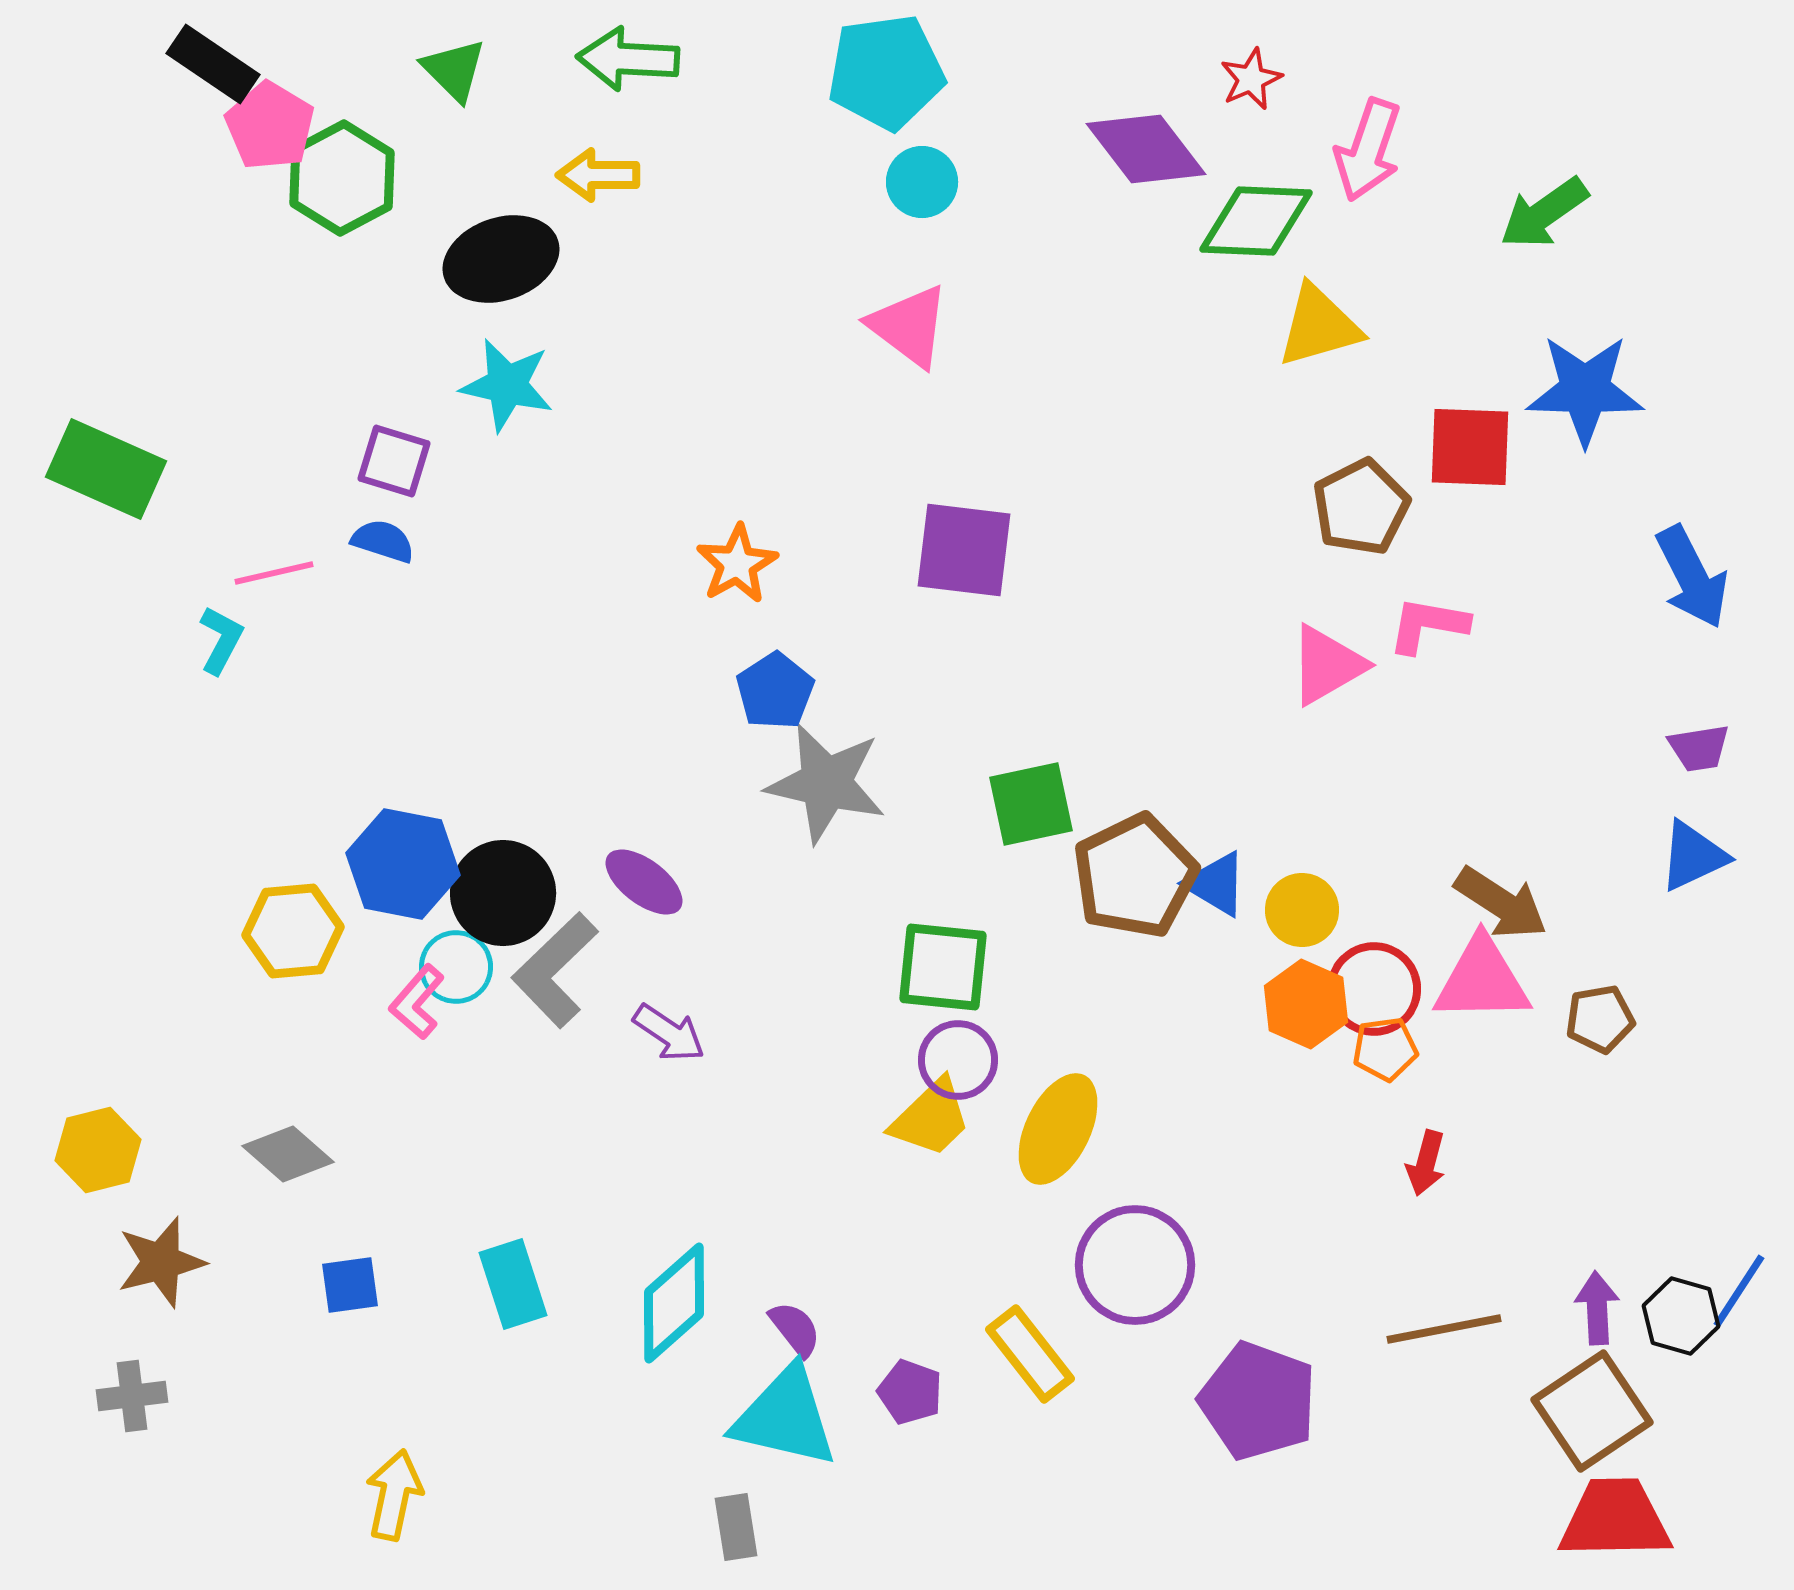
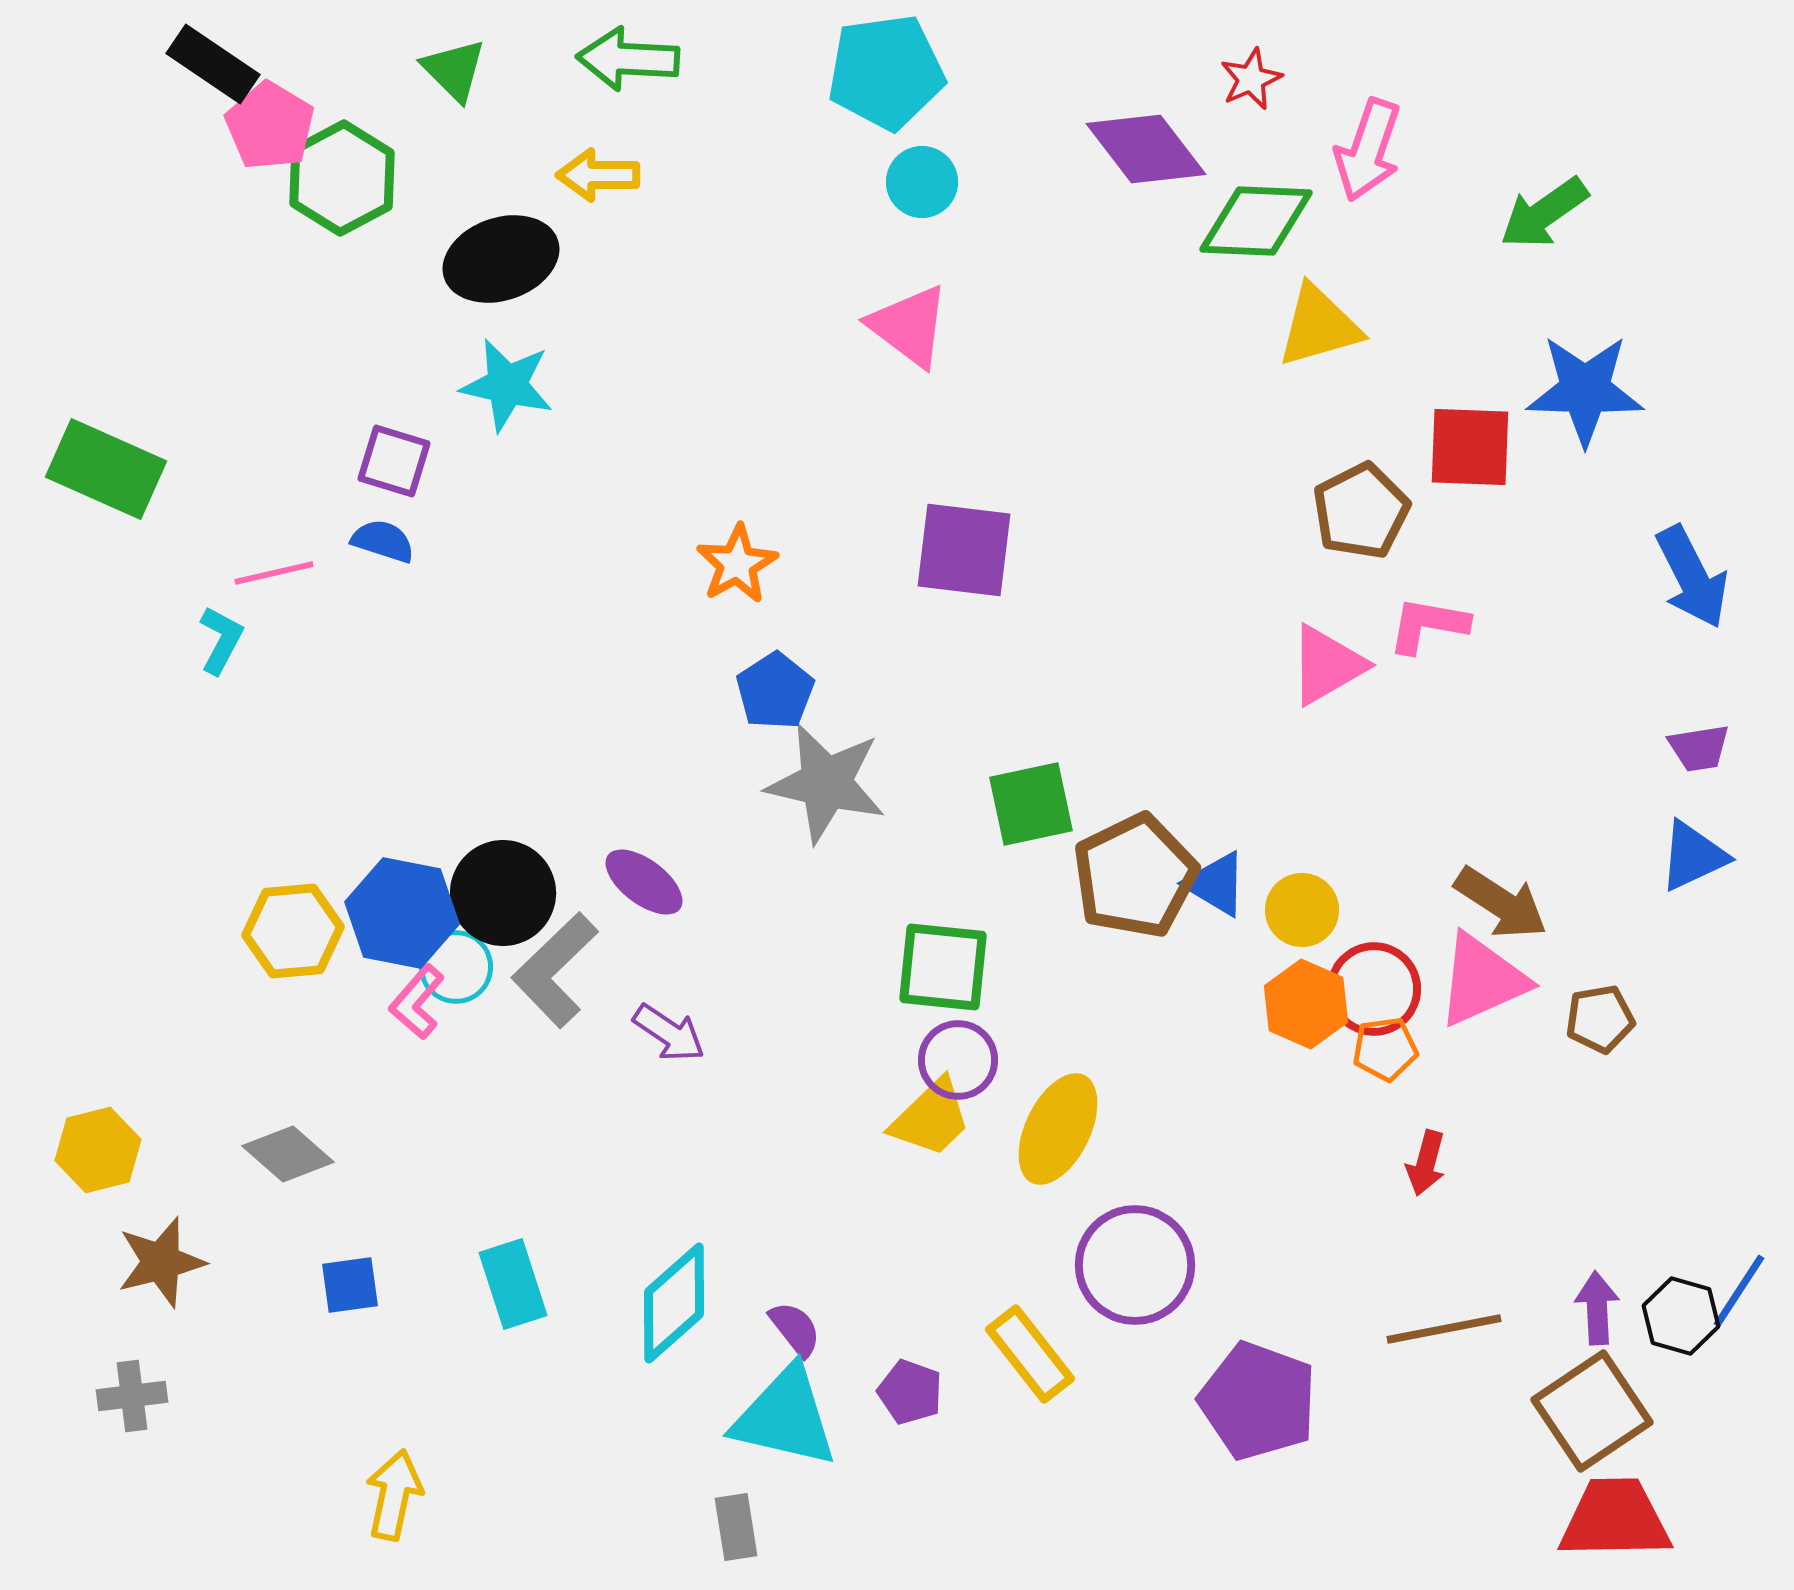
brown pentagon at (1361, 507): moved 4 px down
blue hexagon at (403, 864): moved 1 px left, 49 px down
pink triangle at (1482, 980): rotated 23 degrees counterclockwise
